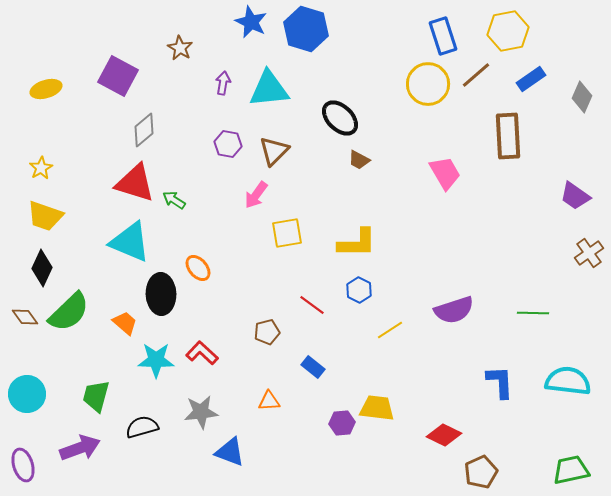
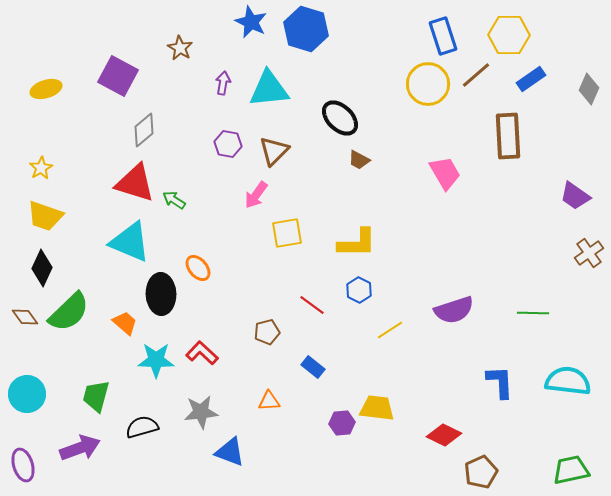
yellow hexagon at (508, 31): moved 1 px right, 4 px down; rotated 12 degrees clockwise
gray diamond at (582, 97): moved 7 px right, 8 px up
